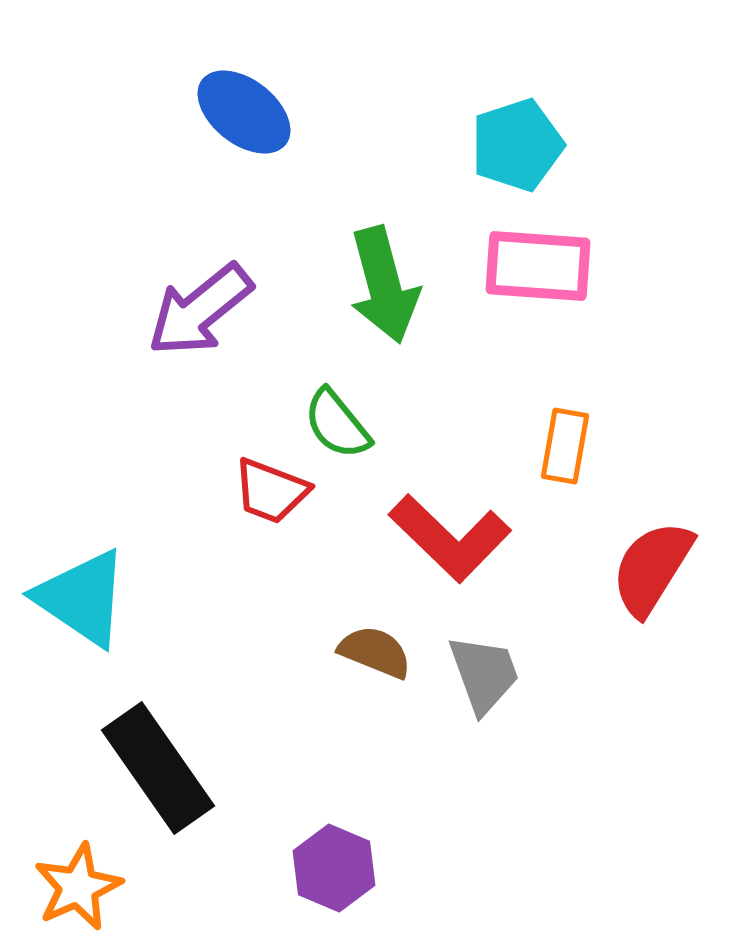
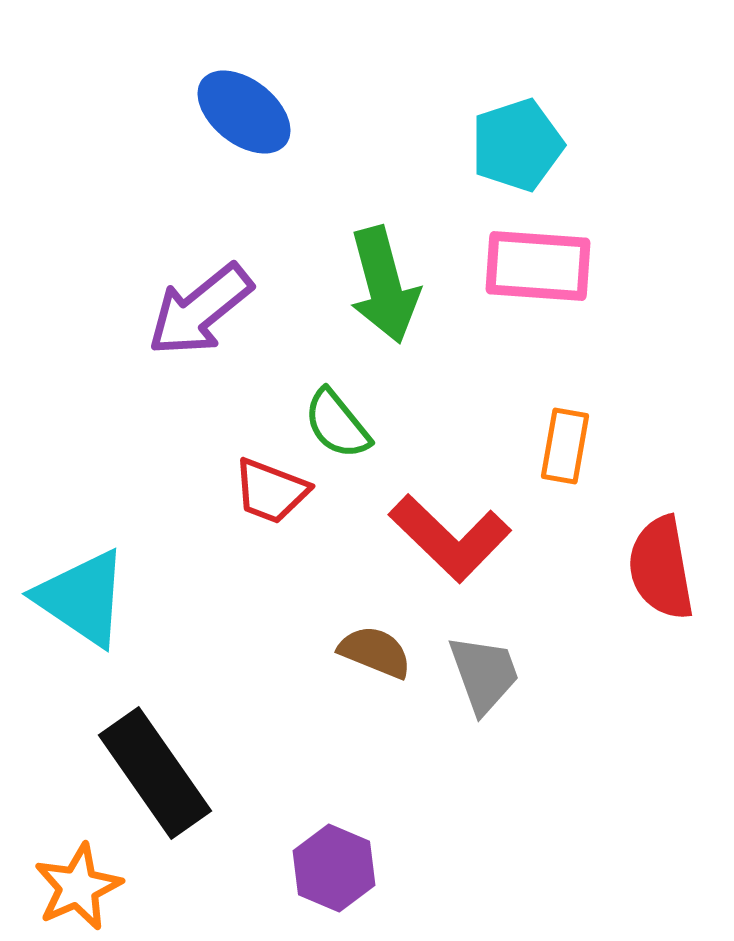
red semicircle: moved 9 px right; rotated 42 degrees counterclockwise
black rectangle: moved 3 px left, 5 px down
